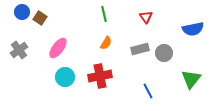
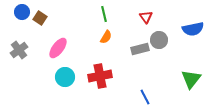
orange semicircle: moved 6 px up
gray circle: moved 5 px left, 13 px up
blue line: moved 3 px left, 6 px down
